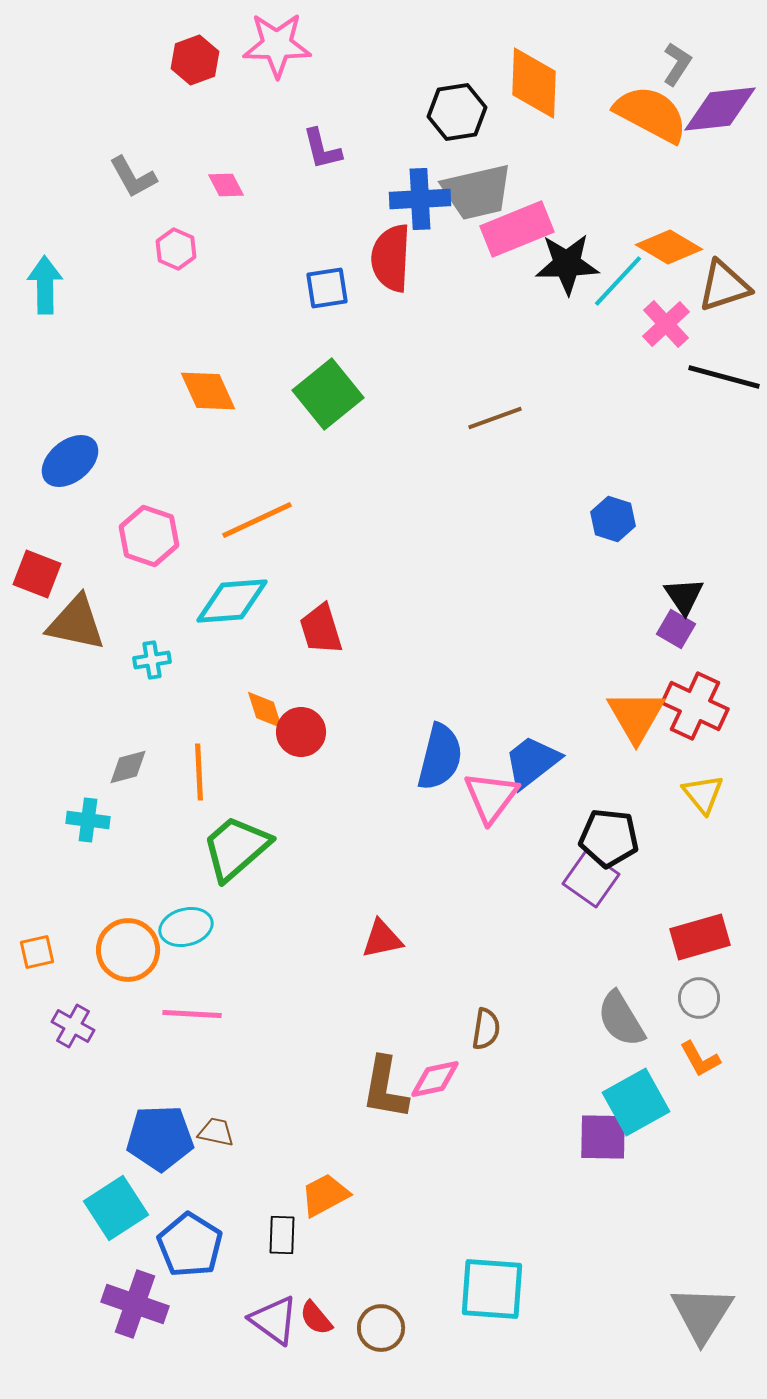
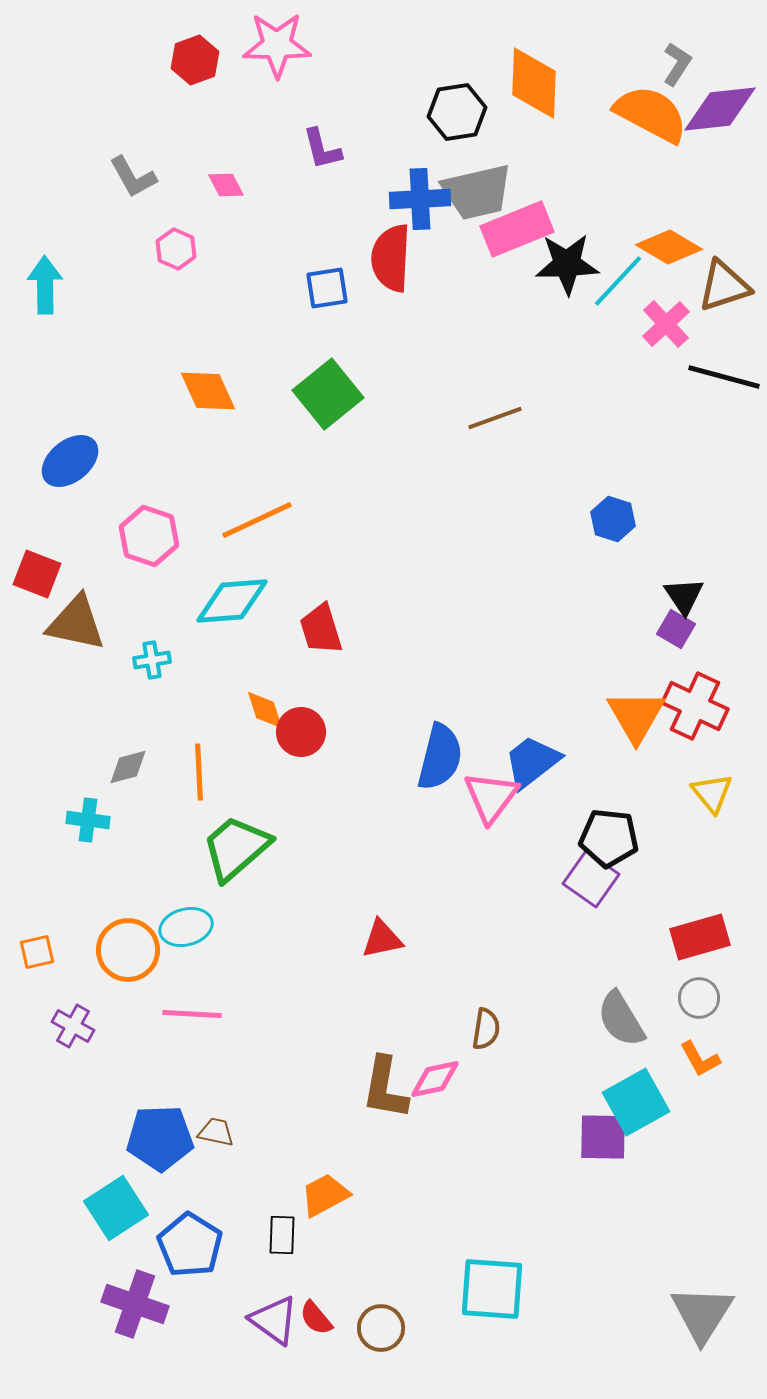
yellow triangle at (703, 794): moved 9 px right, 1 px up
